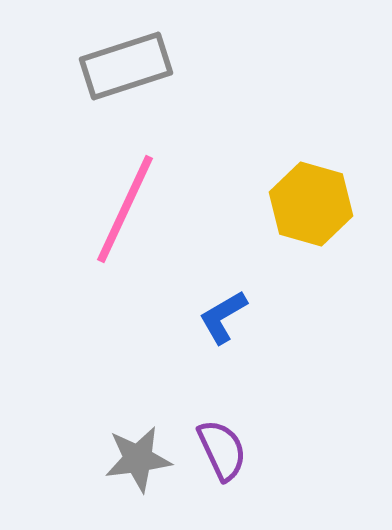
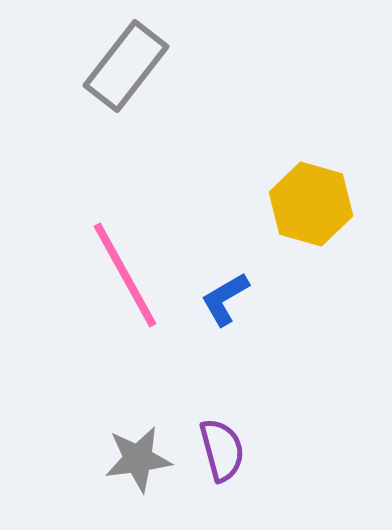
gray rectangle: rotated 34 degrees counterclockwise
pink line: moved 66 px down; rotated 54 degrees counterclockwise
blue L-shape: moved 2 px right, 18 px up
purple semicircle: rotated 10 degrees clockwise
